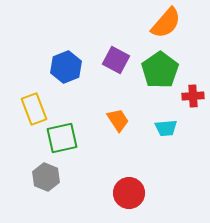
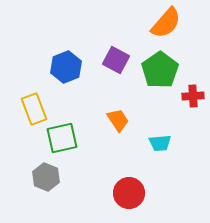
cyan trapezoid: moved 6 px left, 15 px down
